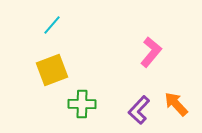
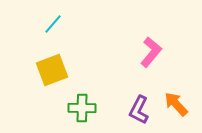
cyan line: moved 1 px right, 1 px up
green cross: moved 4 px down
purple L-shape: rotated 16 degrees counterclockwise
